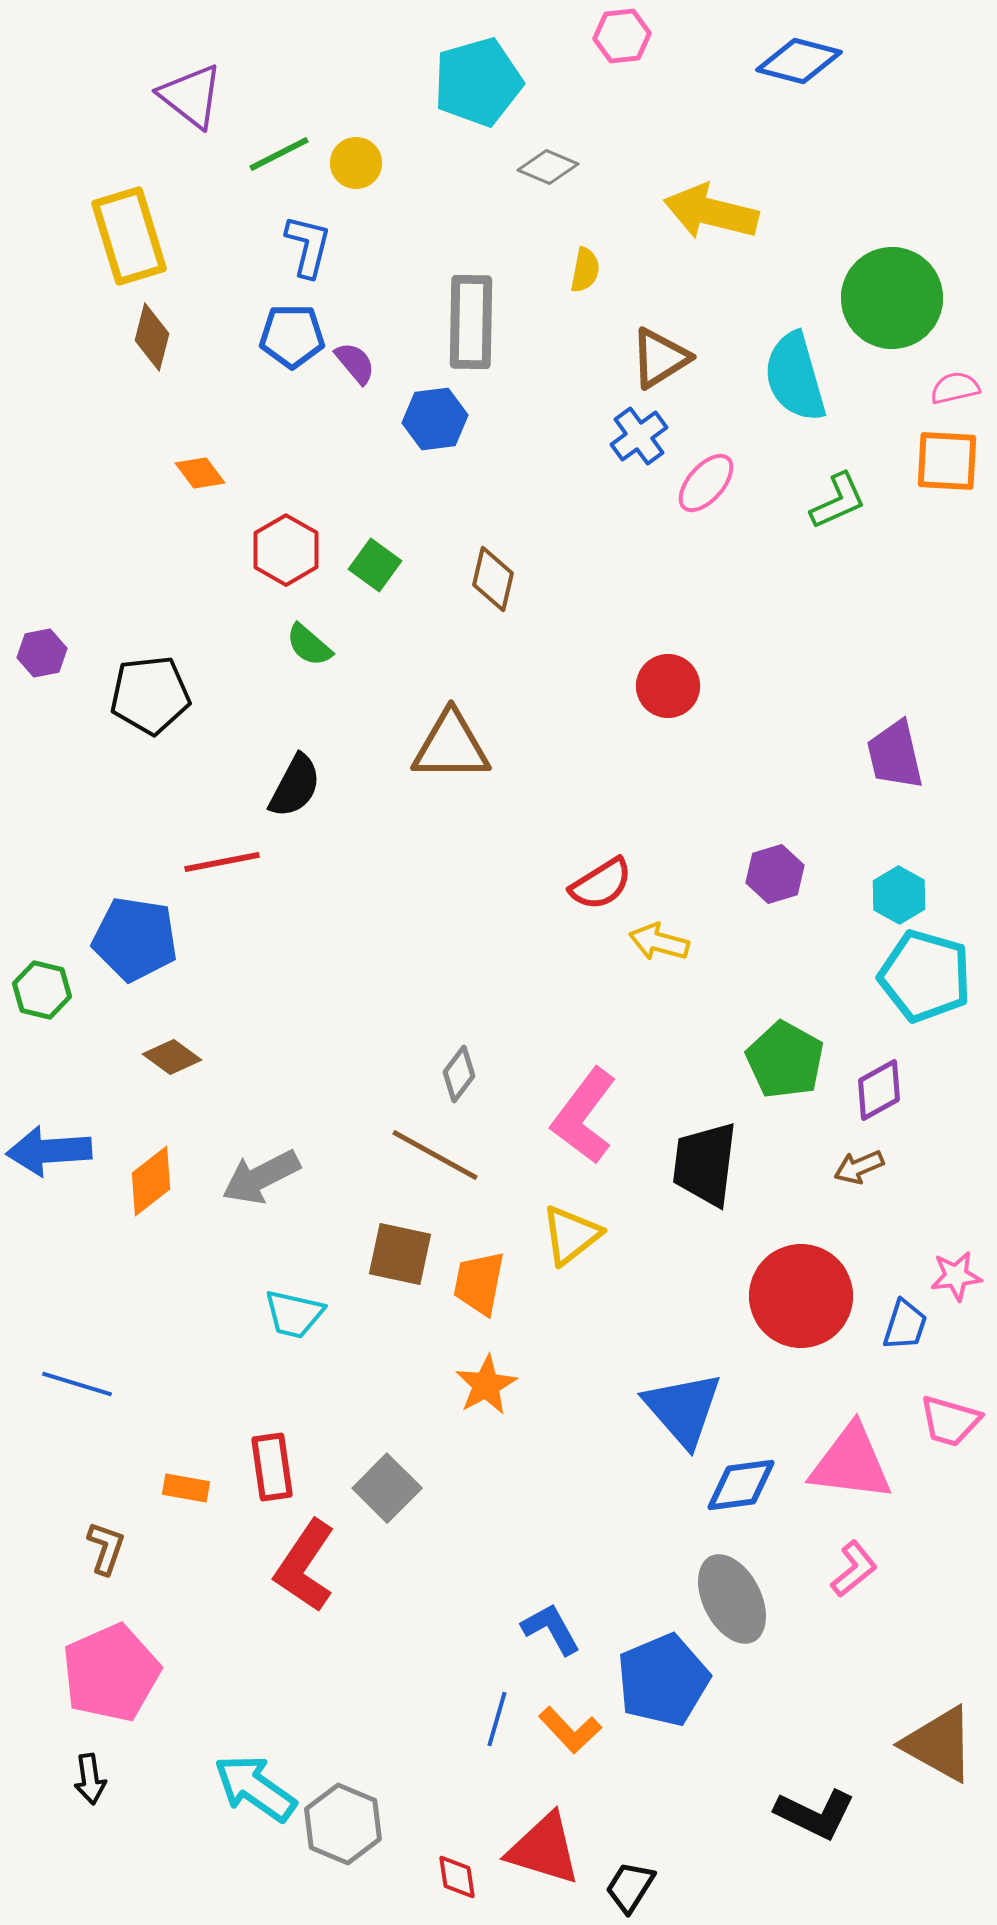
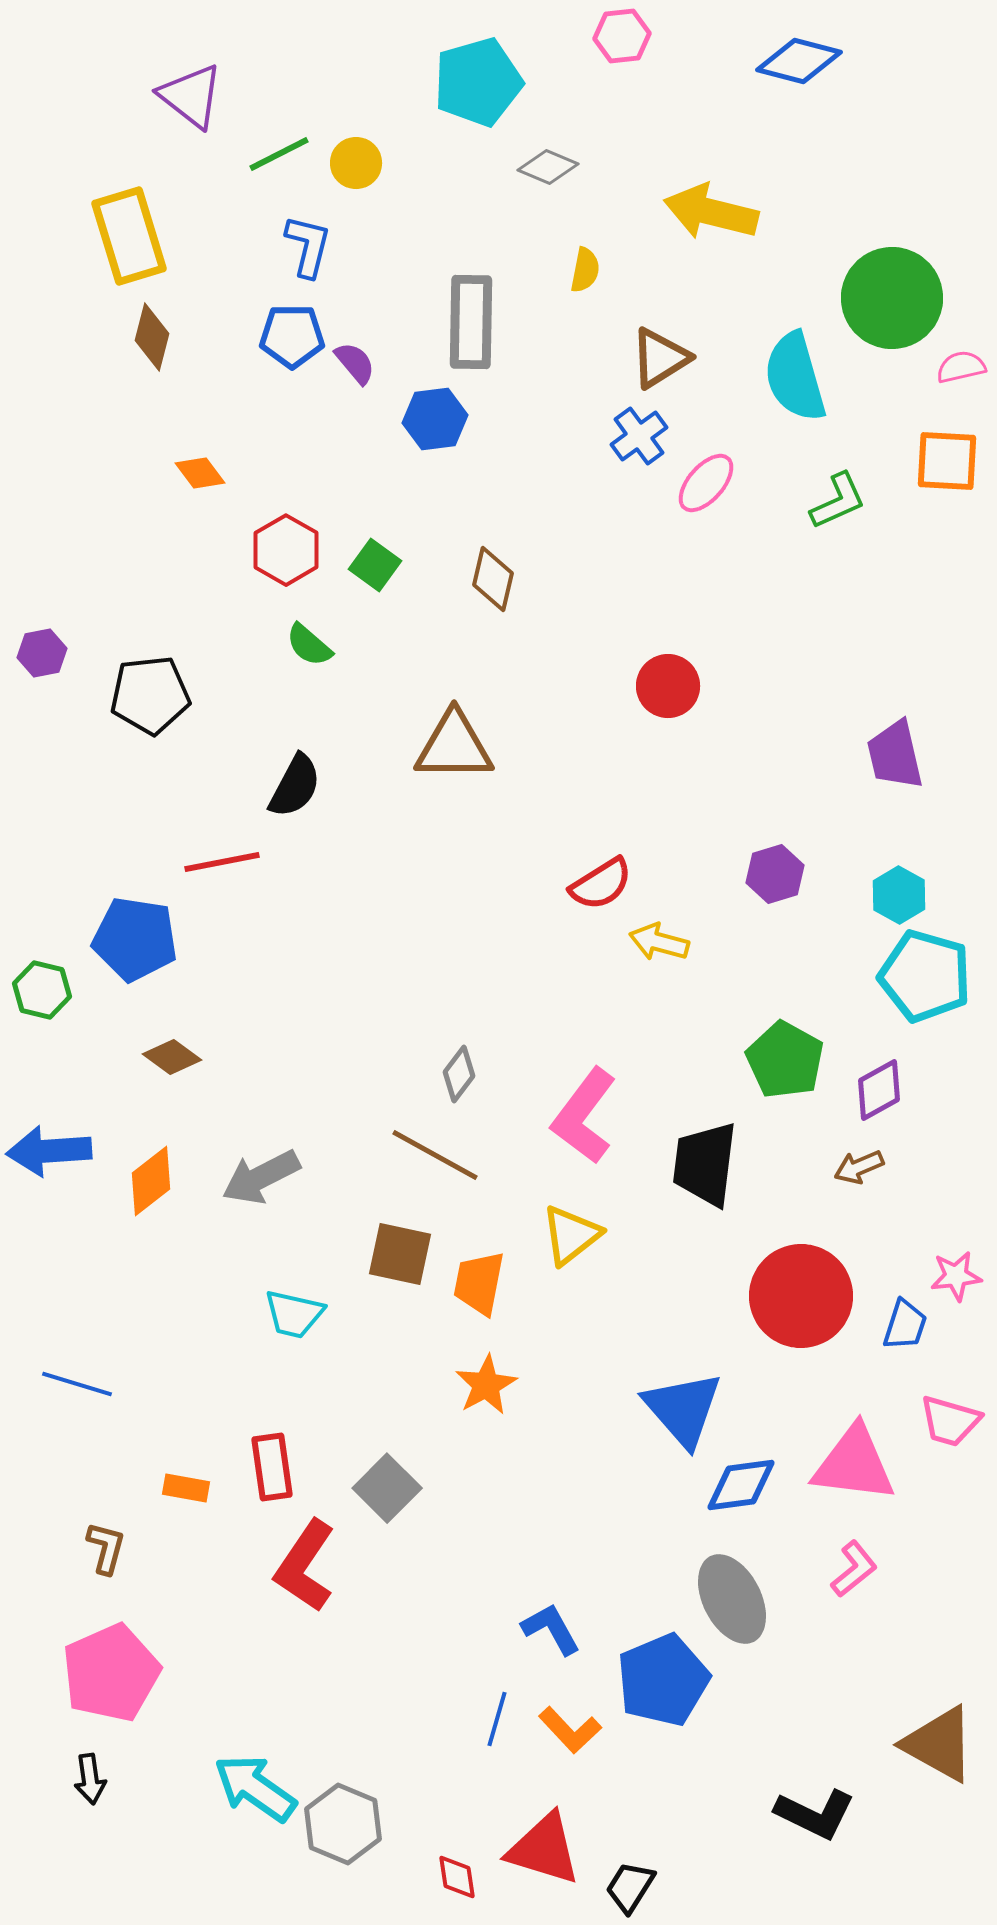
pink semicircle at (955, 388): moved 6 px right, 21 px up
brown triangle at (451, 746): moved 3 px right
pink triangle at (851, 1463): moved 3 px right, 1 px down
brown L-shape at (106, 1548): rotated 4 degrees counterclockwise
